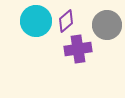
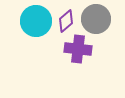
gray circle: moved 11 px left, 6 px up
purple cross: rotated 16 degrees clockwise
